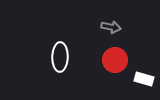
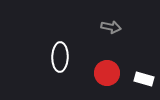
red circle: moved 8 px left, 13 px down
